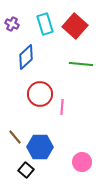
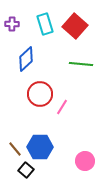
purple cross: rotated 24 degrees counterclockwise
blue diamond: moved 2 px down
pink line: rotated 28 degrees clockwise
brown line: moved 12 px down
pink circle: moved 3 px right, 1 px up
